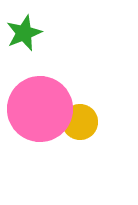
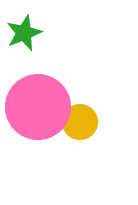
pink circle: moved 2 px left, 2 px up
